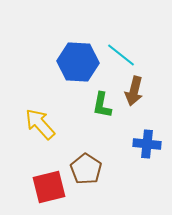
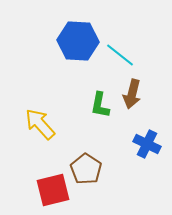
cyan line: moved 1 px left
blue hexagon: moved 21 px up
brown arrow: moved 2 px left, 3 px down
green L-shape: moved 2 px left
blue cross: rotated 20 degrees clockwise
red square: moved 4 px right, 3 px down
